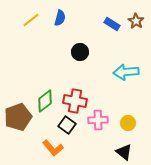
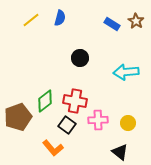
black circle: moved 6 px down
black triangle: moved 4 px left
